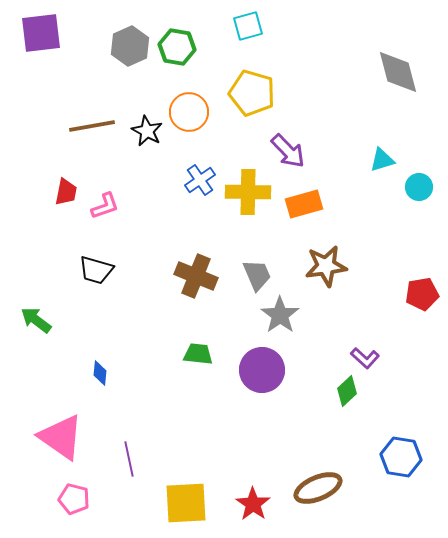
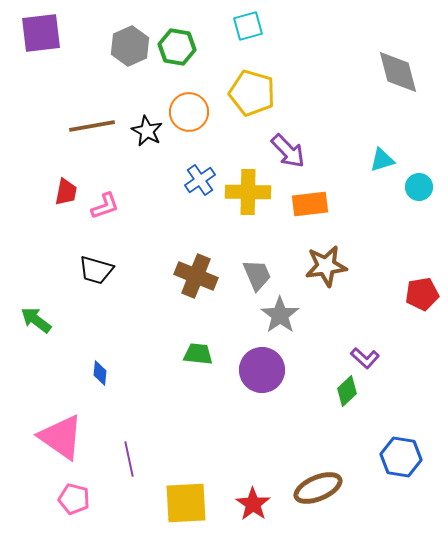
orange rectangle: moved 6 px right; rotated 9 degrees clockwise
